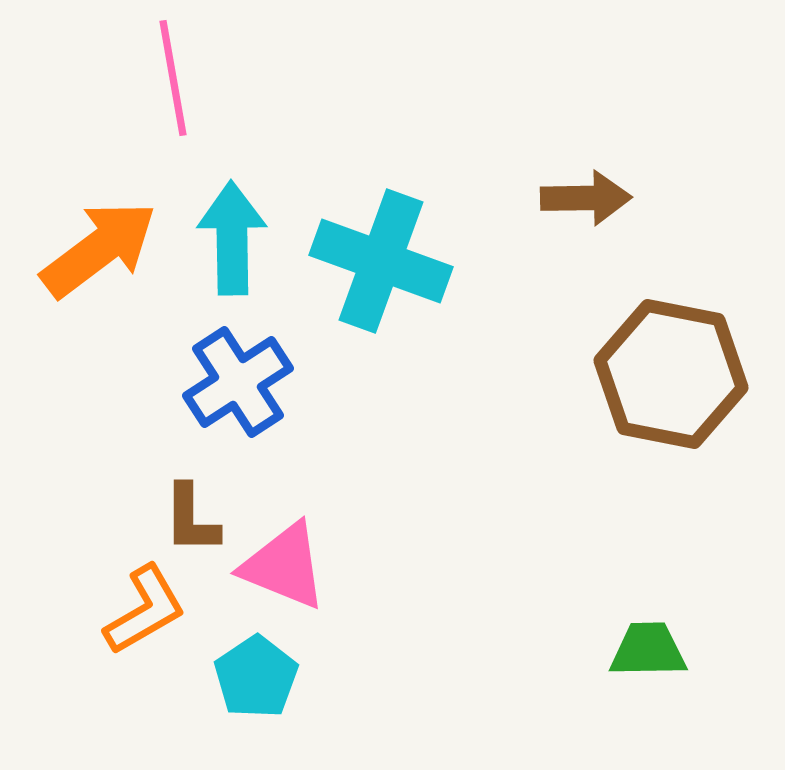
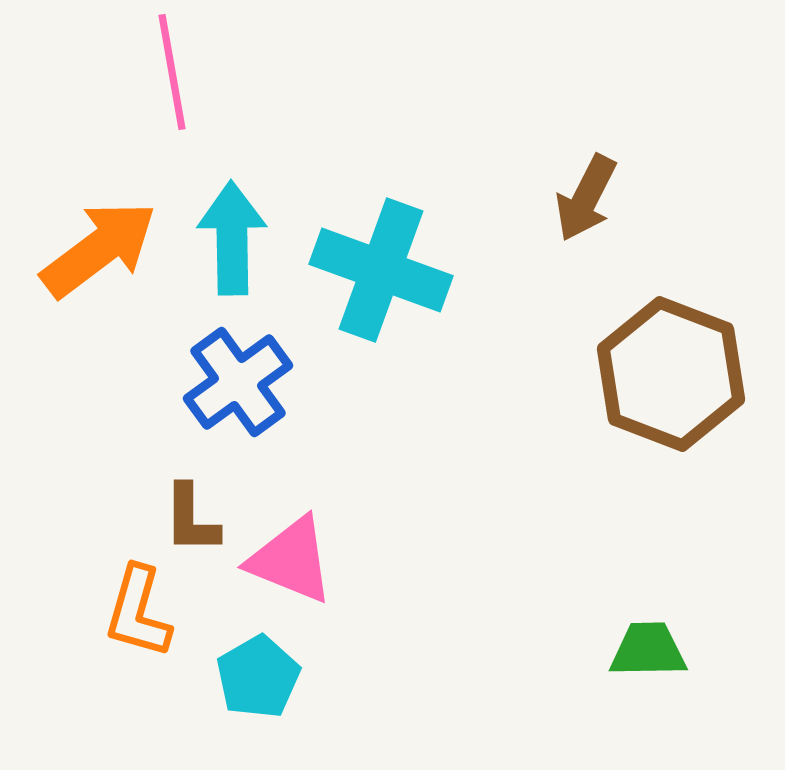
pink line: moved 1 px left, 6 px up
brown arrow: rotated 118 degrees clockwise
cyan cross: moved 9 px down
brown hexagon: rotated 10 degrees clockwise
blue cross: rotated 3 degrees counterclockwise
pink triangle: moved 7 px right, 6 px up
orange L-shape: moved 7 px left, 2 px down; rotated 136 degrees clockwise
cyan pentagon: moved 2 px right; rotated 4 degrees clockwise
